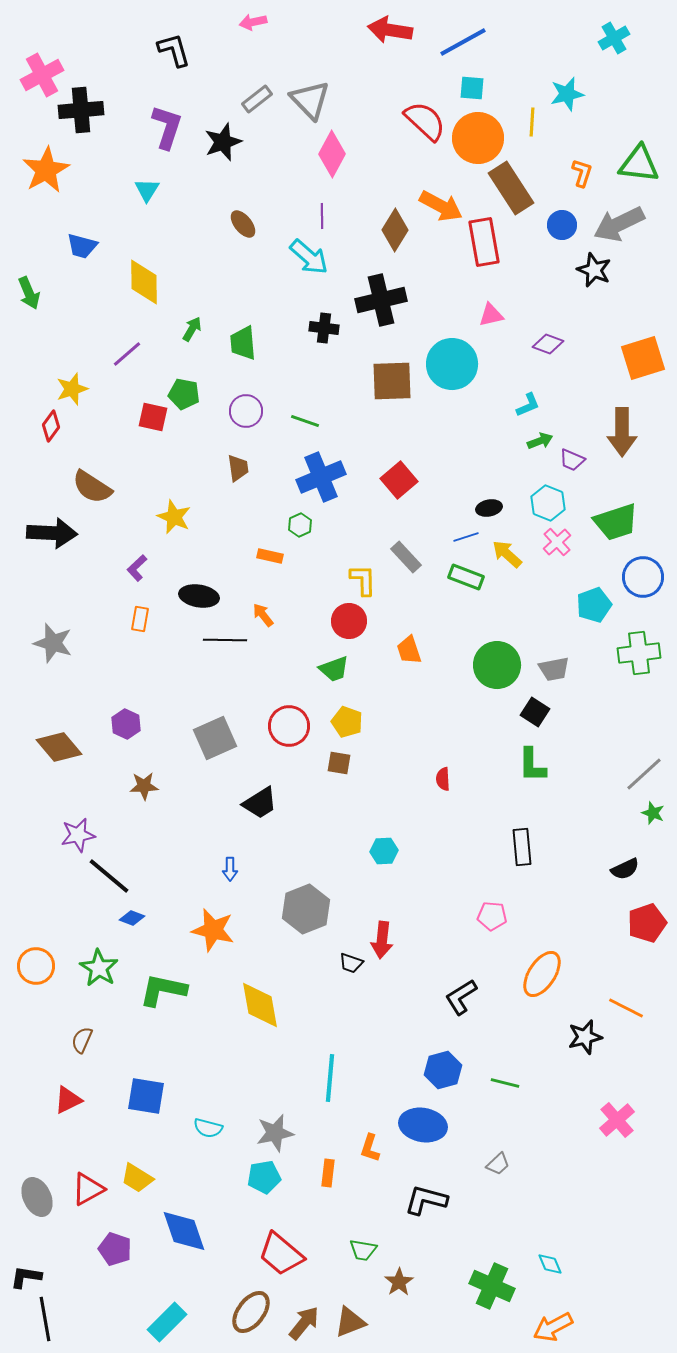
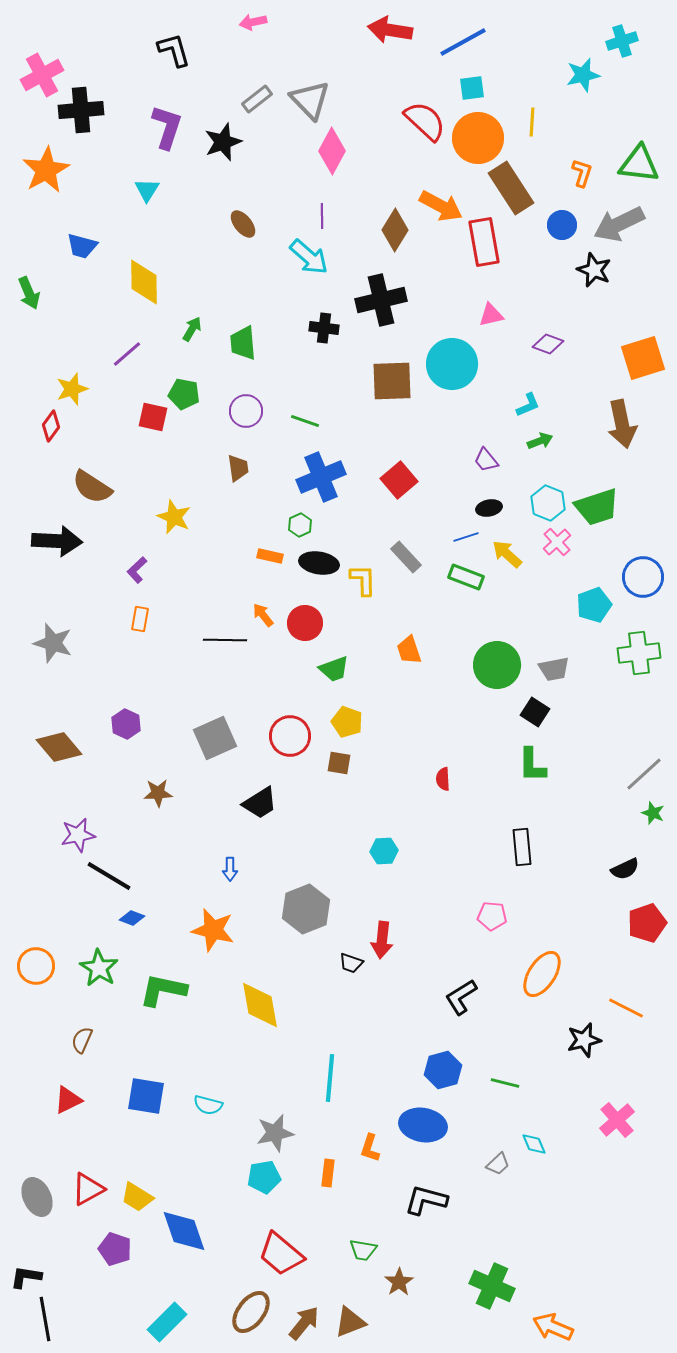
cyan cross at (614, 38): moved 8 px right, 3 px down; rotated 12 degrees clockwise
cyan square at (472, 88): rotated 12 degrees counterclockwise
cyan star at (567, 94): moved 16 px right, 19 px up
pink diamond at (332, 154): moved 3 px up
brown arrow at (622, 432): moved 8 px up; rotated 12 degrees counterclockwise
purple trapezoid at (572, 460): moved 86 px left; rotated 28 degrees clockwise
green trapezoid at (616, 522): moved 19 px left, 15 px up
black arrow at (52, 533): moved 5 px right, 8 px down
purple L-shape at (137, 568): moved 2 px down
black ellipse at (199, 596): moved 120 px right, 33 px up
red circle at (349, 621): moved 44 px left, 2 px down
red circle at (289, 726): moved 1 px right, 10 px down
brown star at (144, 786): moved 14 px right, 7 px down
black line at (109, 876): rotated 9 degrees counterclockwise
black star at (585, 1037): moved 1 px left, 3 px down
cyan semicircle at (208, 1128): moved 23 px up
yellow trapezoid at (137, 1178): moved 19 px down
cyan diamond at (550, 1264): moved 16 px left, 120 px up
orange arrow at (553, 1327): rotated 51 degrees clockwise
